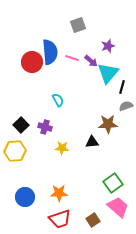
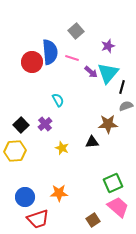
gray square: moved 2 px left, 6 px down; rotated 21 degrees counterclockwise
purple arrow: moved 11 px down
purple cross: moved 3 px up; rotated 32 degrees clockwise
yellow star: rotated 16 degrees clockwise
green square: rotated 12 degrees clockwise
red trapezoid: moved 22 px left
